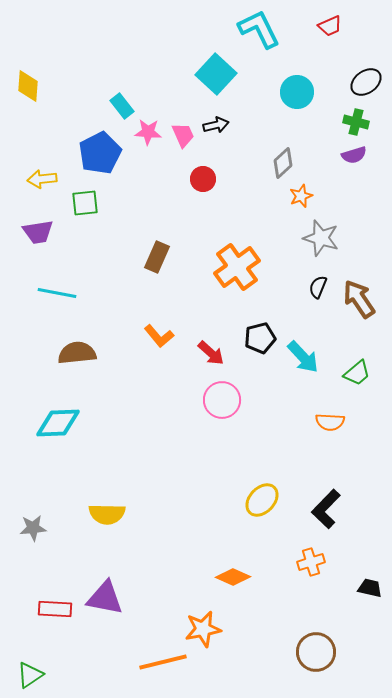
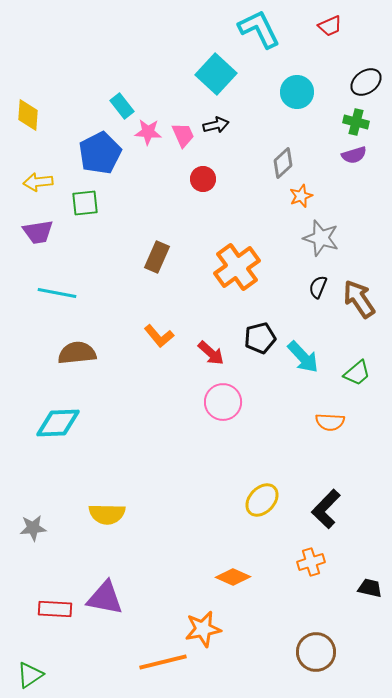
yellow diamond at (28, 86): moved 29 px down
yellow arrow at (42, 179): moved 4 px left, 3 px down
pink circle at (222, 400): moved 1 px right, 2 px down
